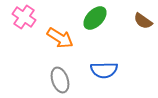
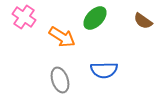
orange arrow: moved 2 px right, 1 px up
